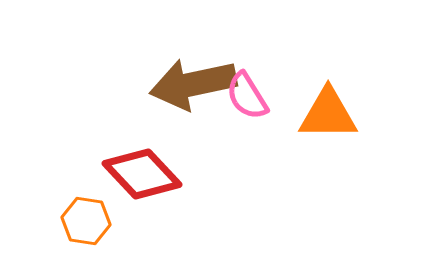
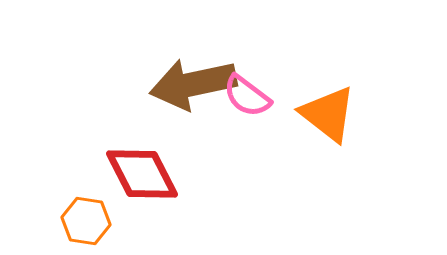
pink semicircle: rotated 21 degrees counterclockwise
orange triangle: rotated 38 degrees clockwise
red diamond: rotated 16 degrees clockwise
